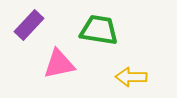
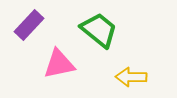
green trapezoid: rotated 30 degrees clockwise
